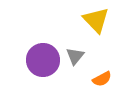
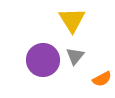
yellow triangle: moved 24 px left; rotated 12 degrees clockwise
